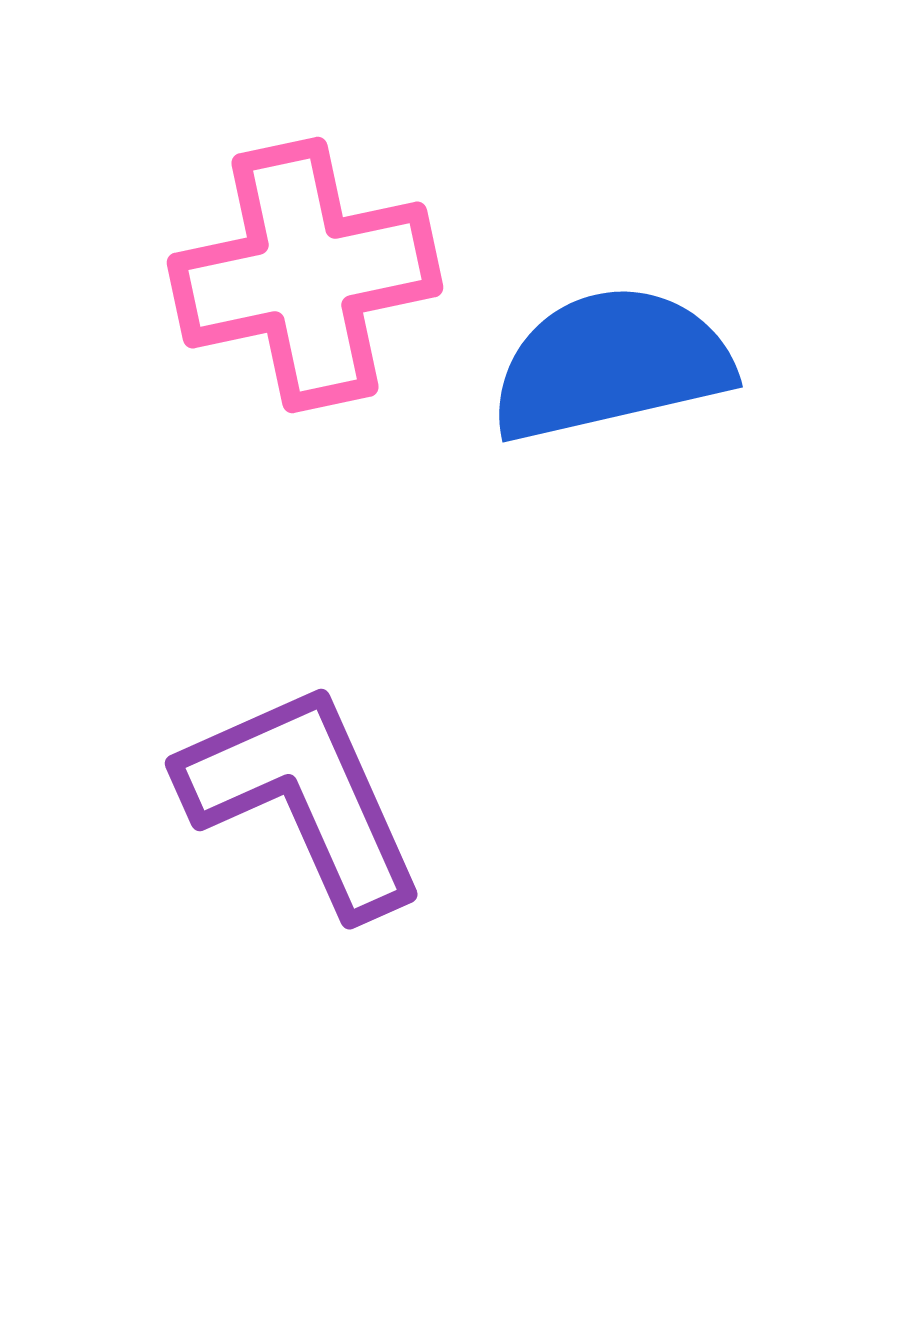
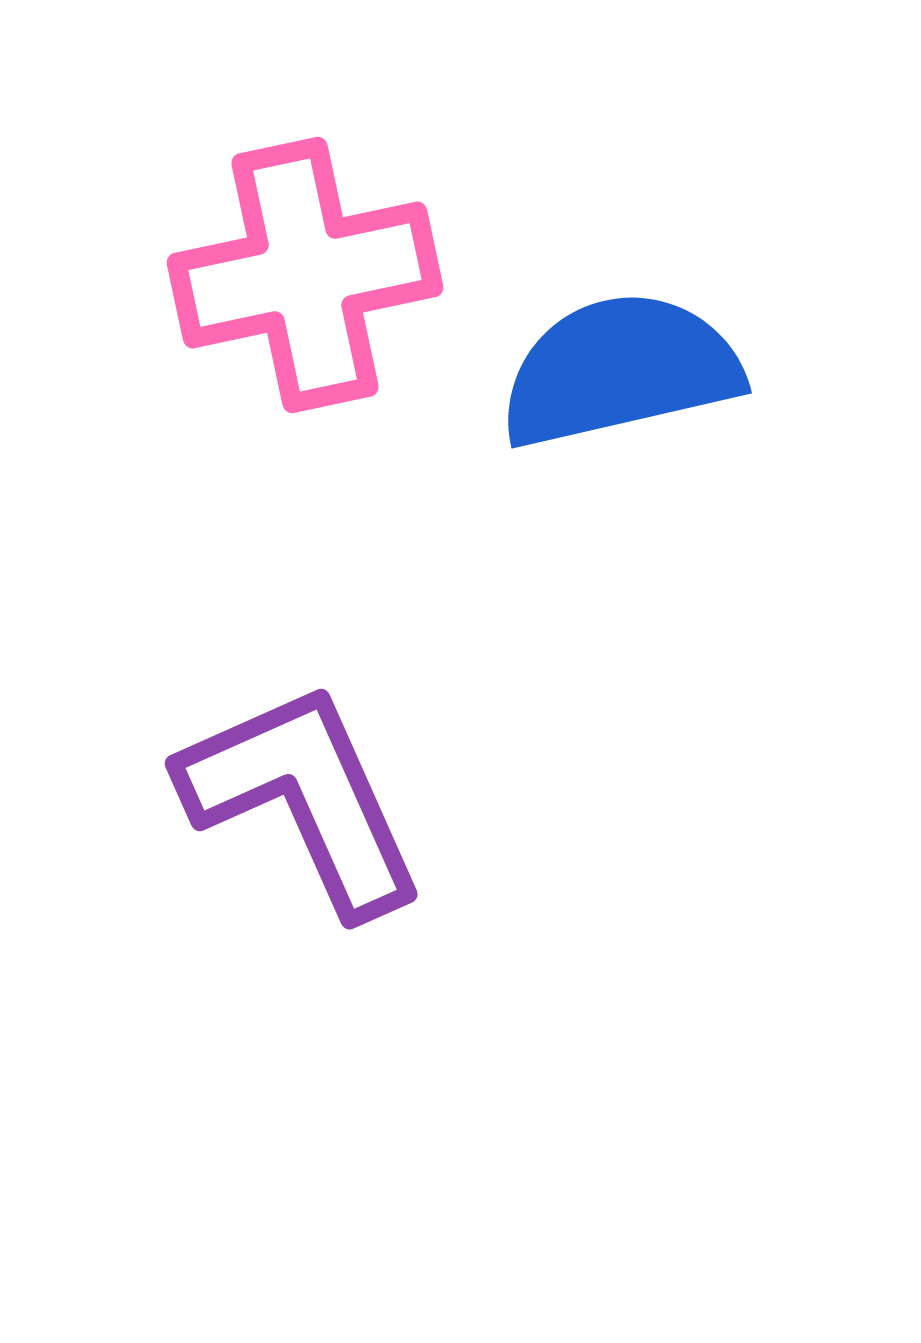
blue semicircle: moved 9 px right, 6 px down
